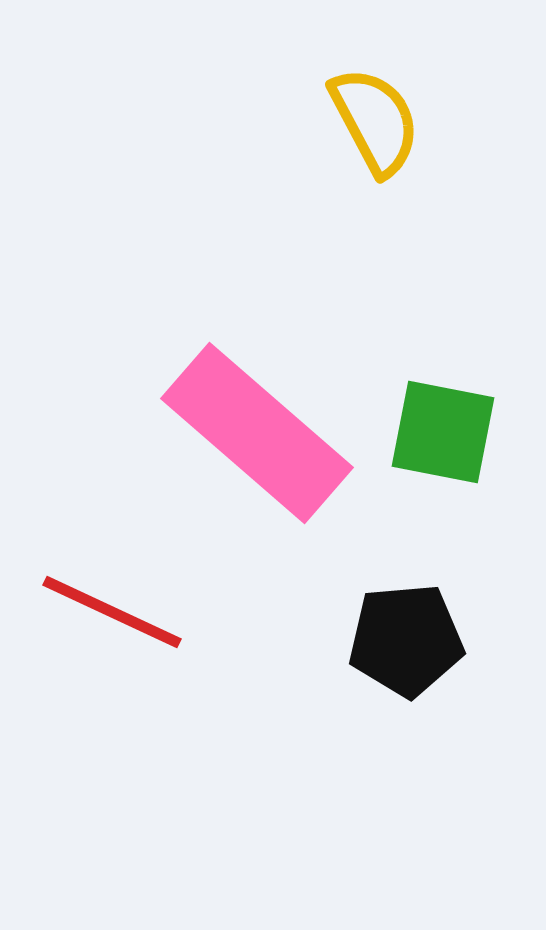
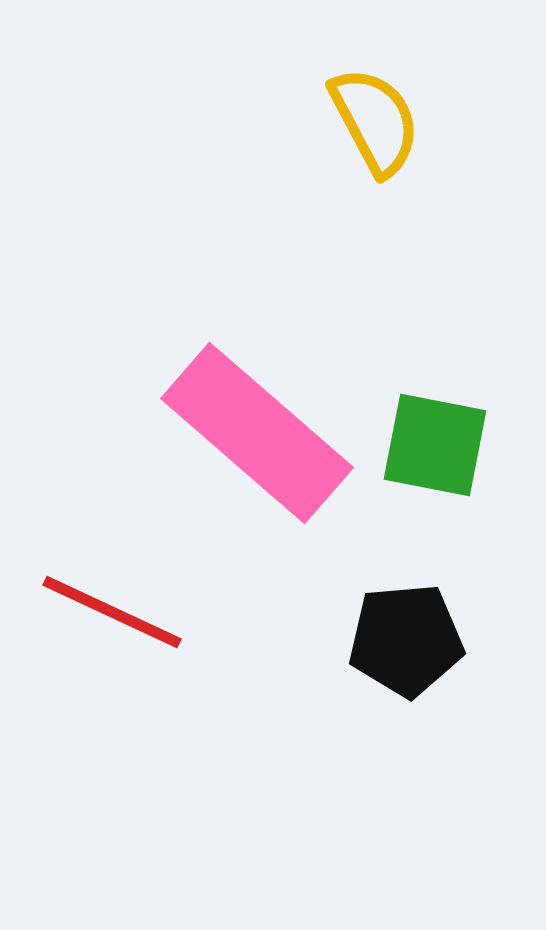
green square: moved 8 px left, 13 px down
